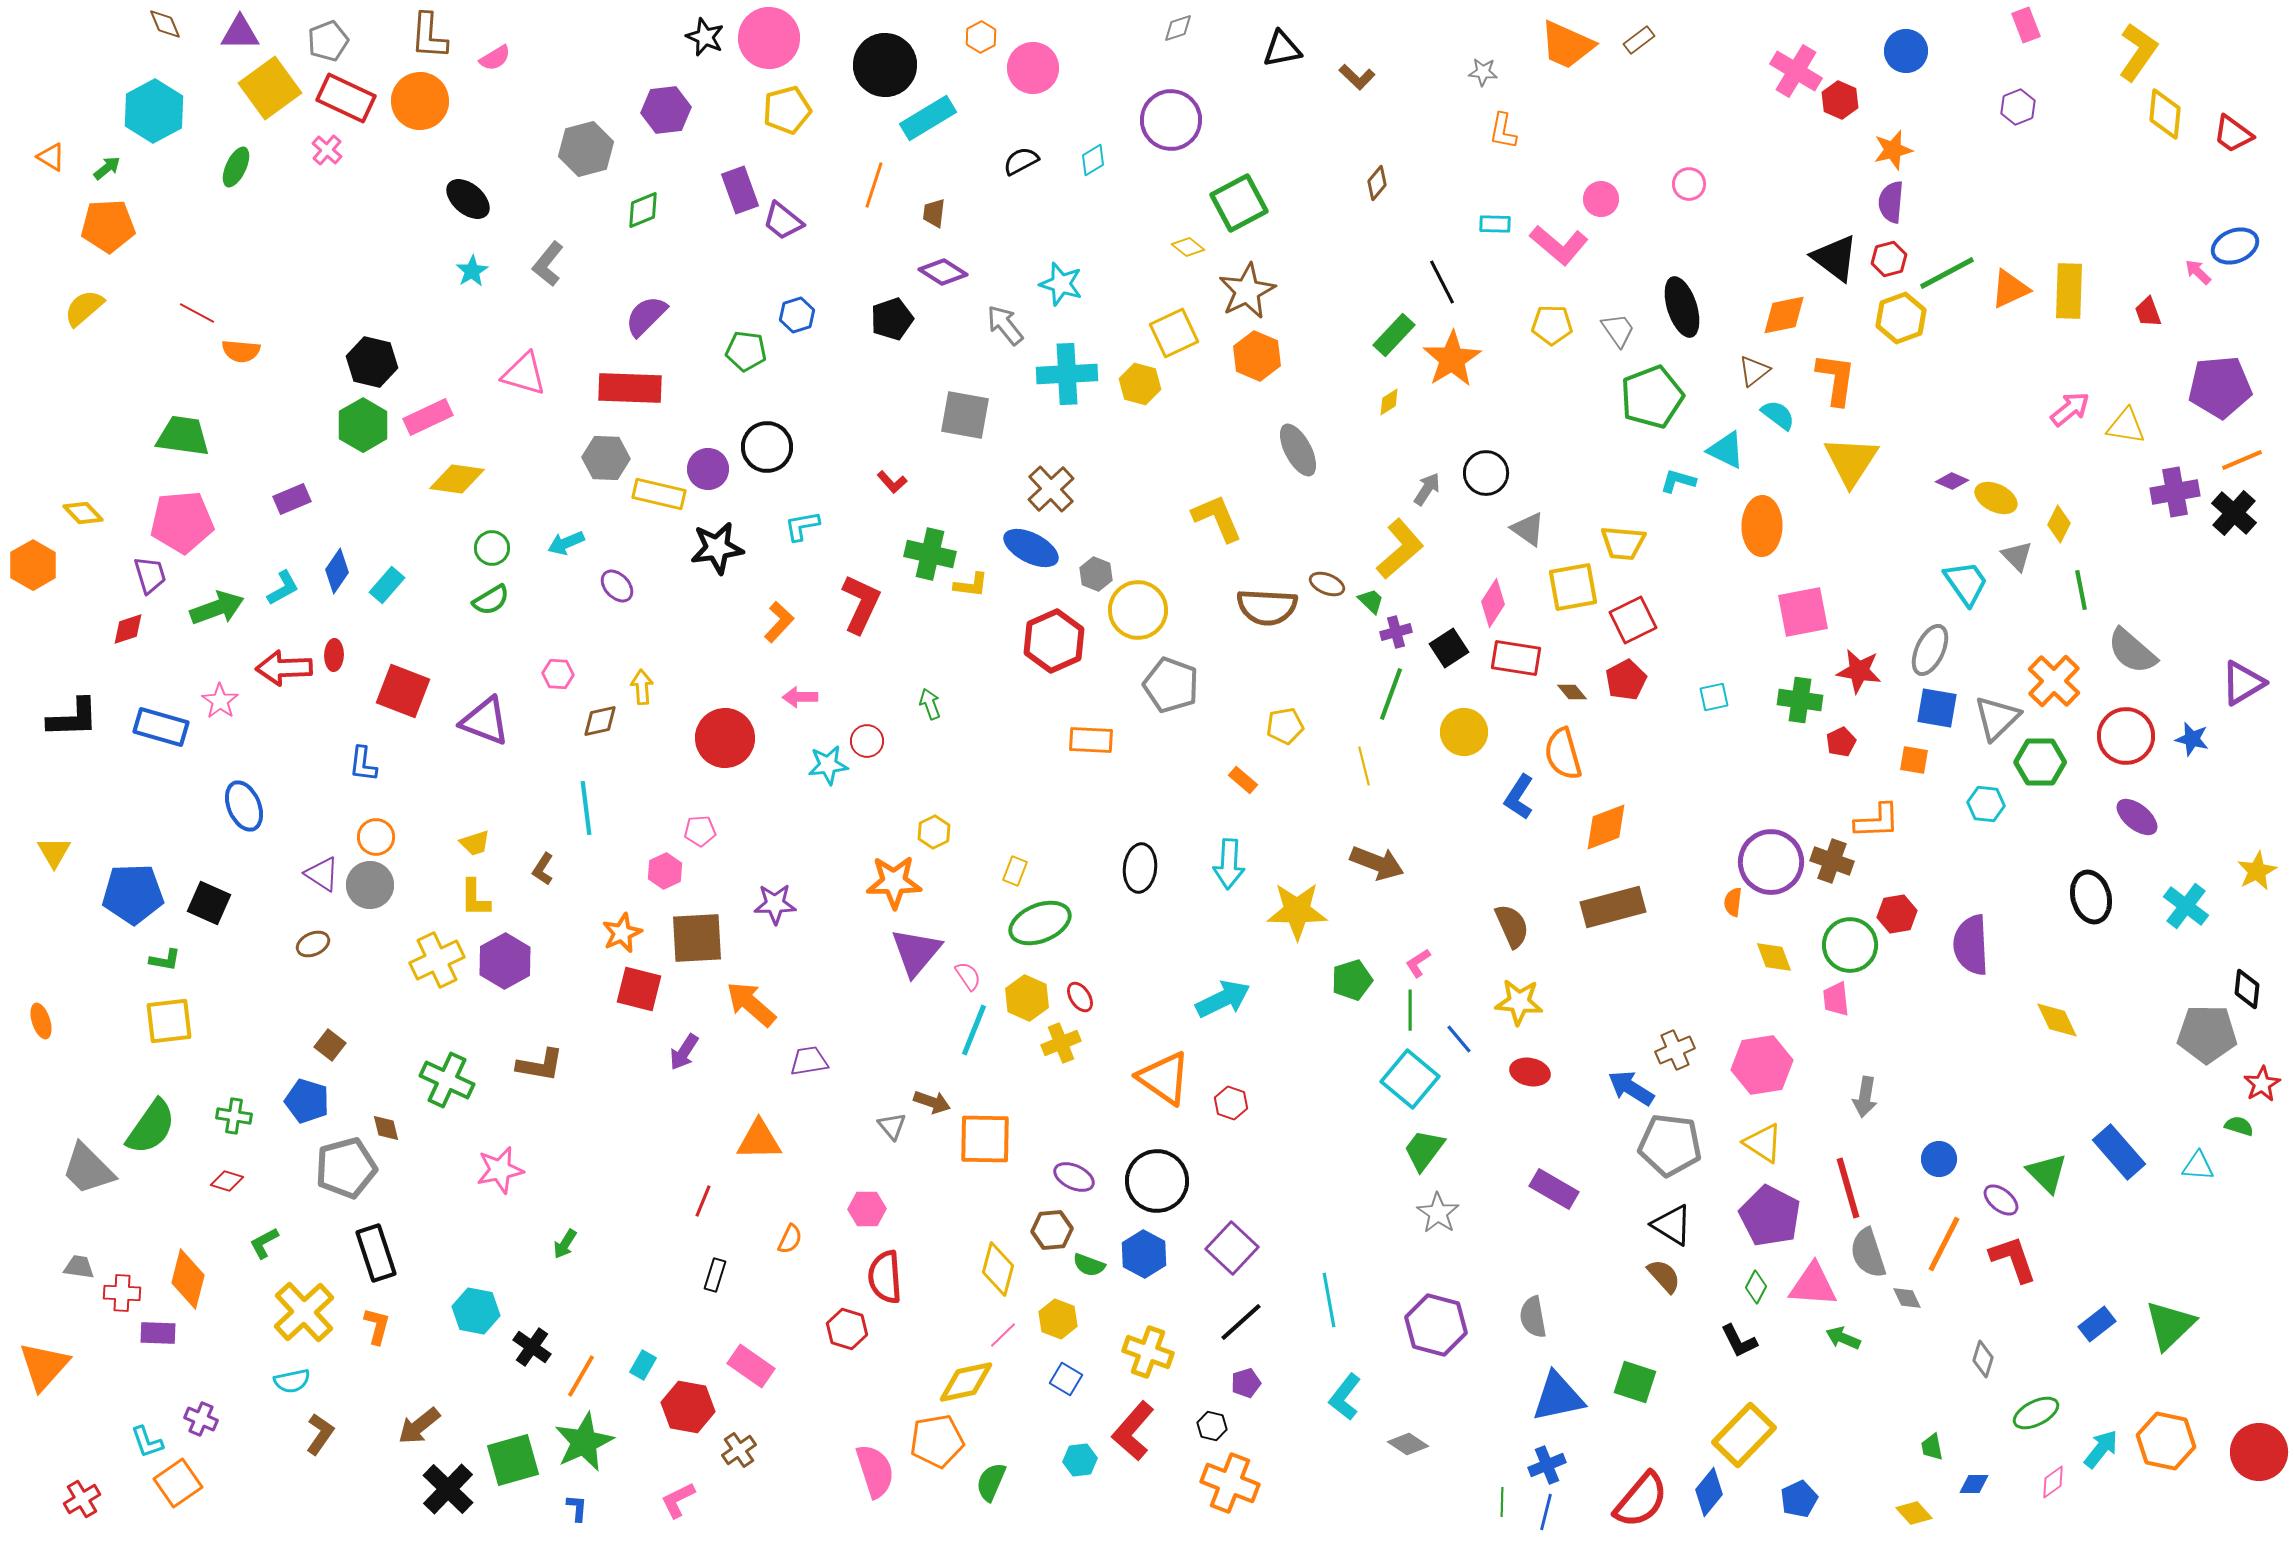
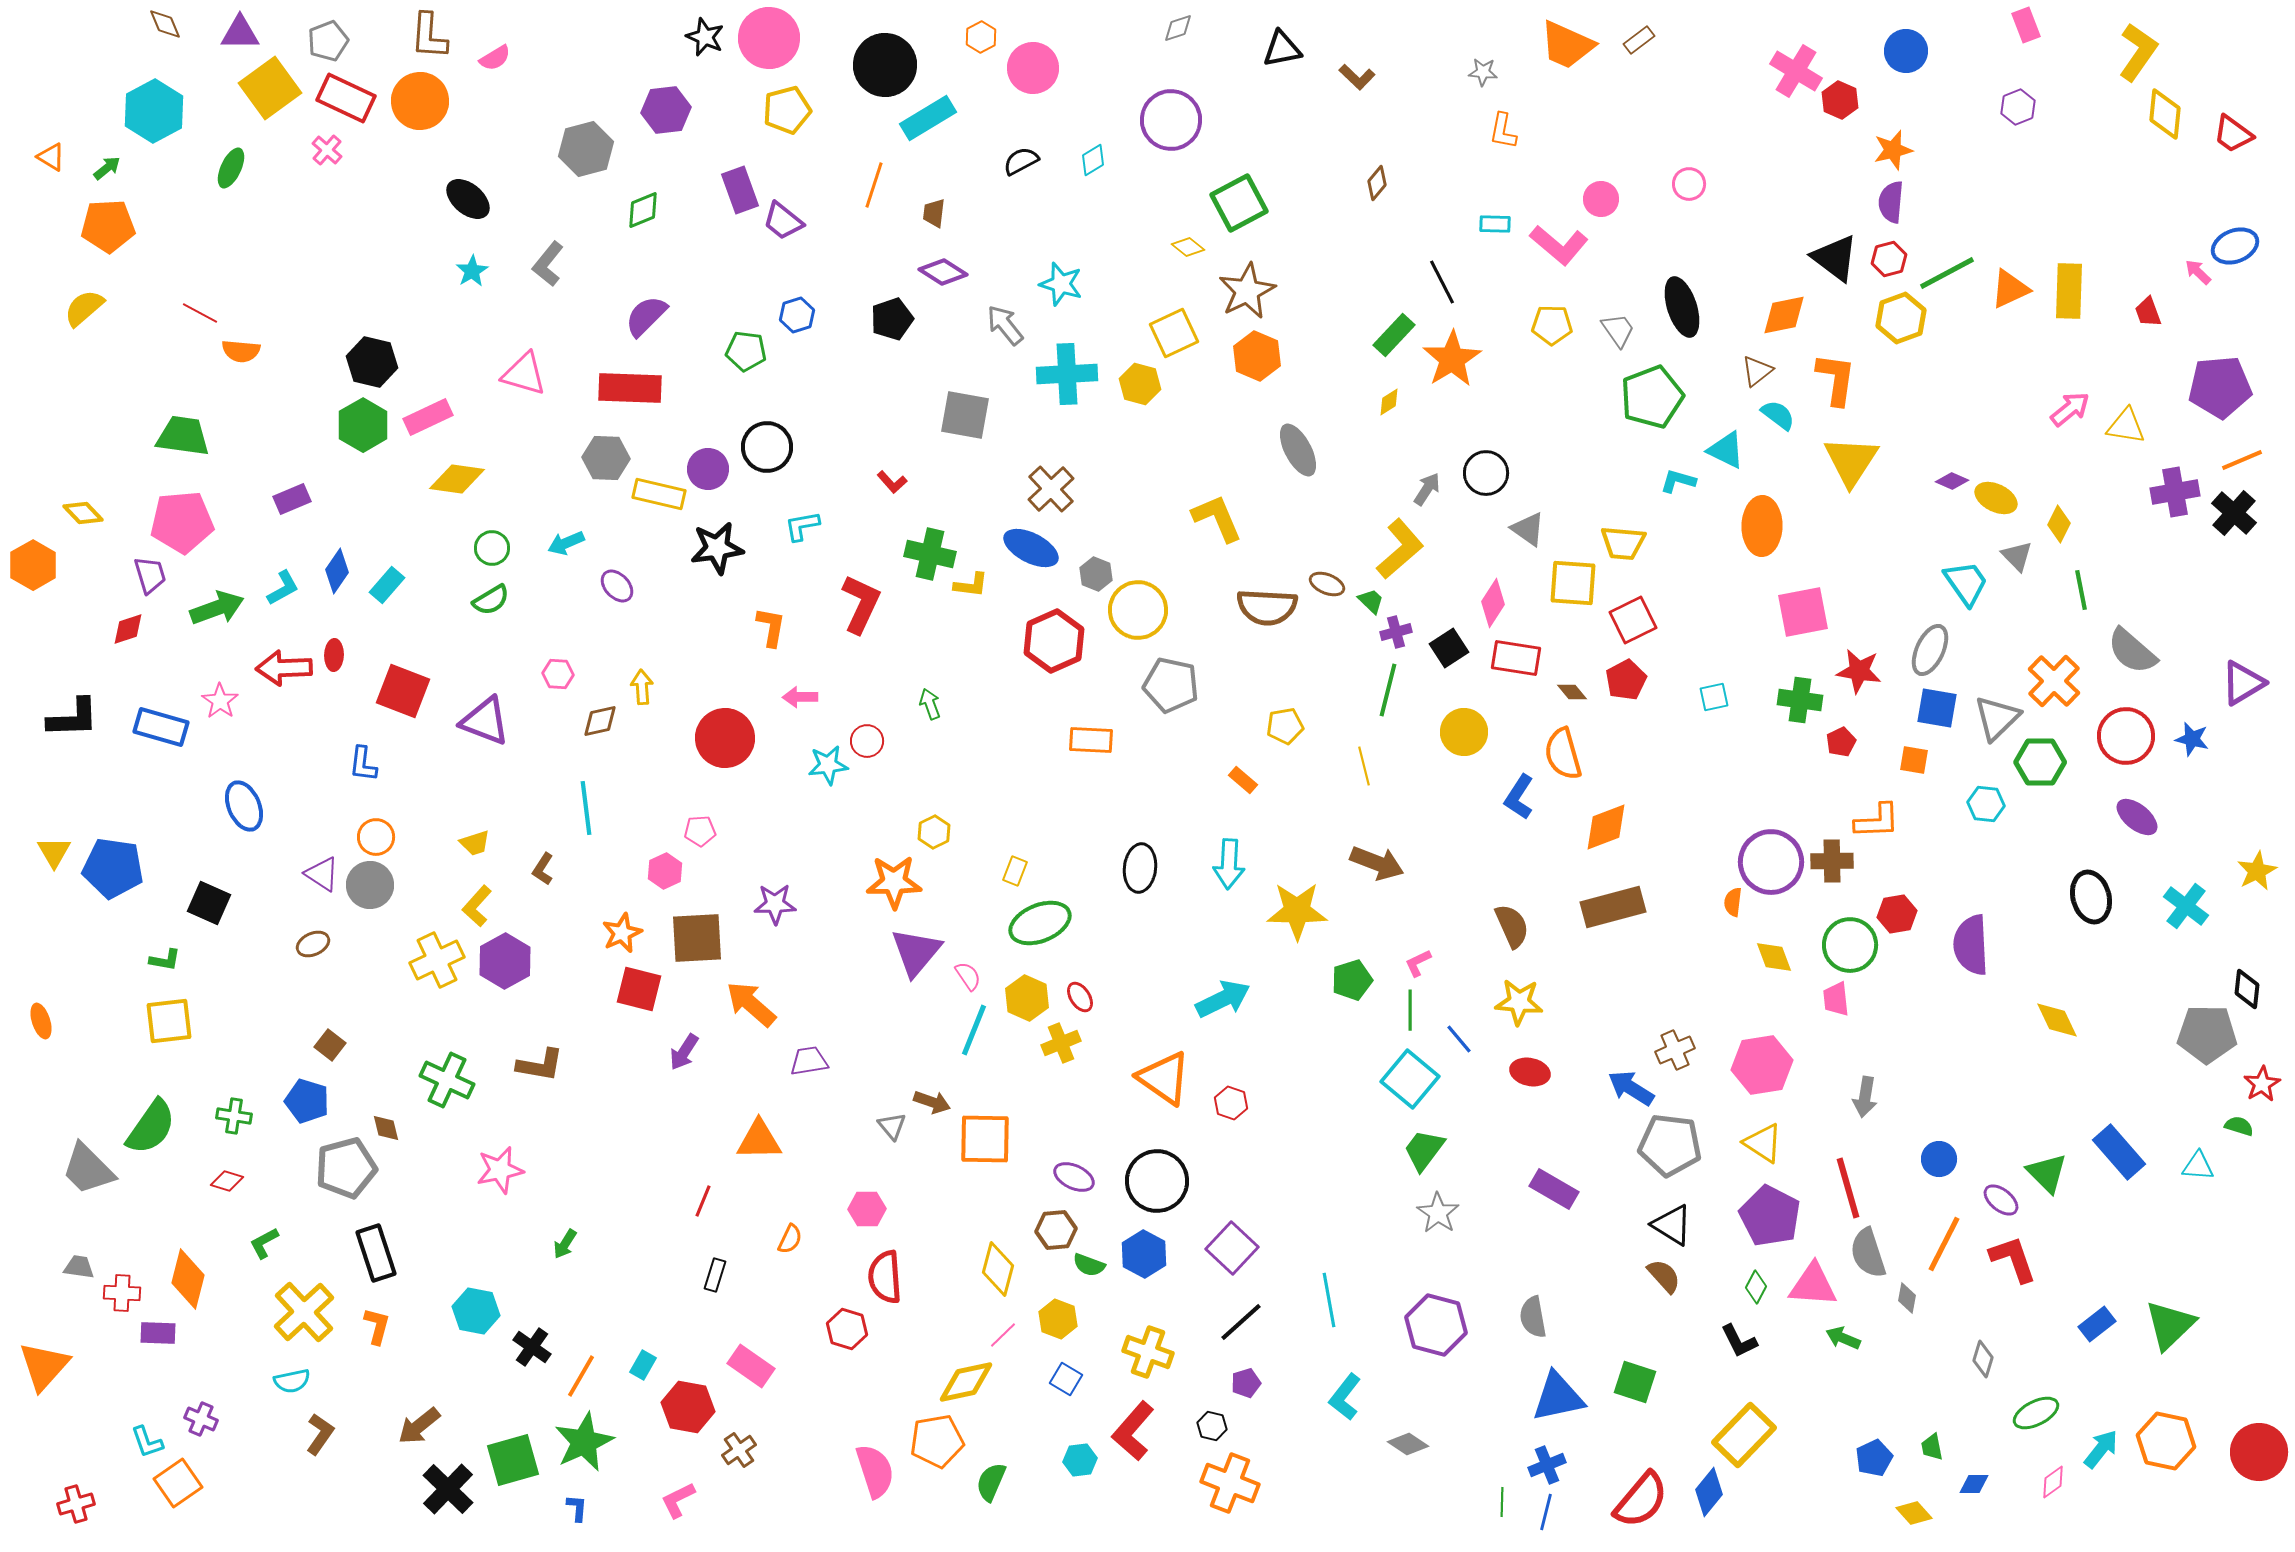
green ellipse at (236, 167): moved 5 px left, 1 px down
red line at (197, 313): moved 3 px right
brown triangle at (1754, 371): moved 3 px right
yellow square at (1573, 587): moved 4 px up; rotated 14 degrees clockwise
orange L-shape at (779, 622): moved 8 px left, 5 px down; rotated 33 degrees counterclockwise
gray pentagon at (1171, 685): rotated 8 degrees counterclockwise
green line at (1391, 694): moved 3 px left, 4 px up; rotated 6 degrees counterclockwise
brown cross at (1832, 861): rotated 21 degrees counterclockwise
blue pentagon at (133, 894): moved 20 px left, 26 px up; rotated 10 degrees clockwise
yellow L-shape at (475, 898): moved 2 px right, 8 px down; rotated 42 degrees clockwise
pink L-shape at (1418, 963): rotated 8 degrees clockwise
brown hexagon at (1052, 1230): moved 4 px right
gray diamond at (1907, 1298): rotated 36 degrees clockwise
red cross at (82, 1499): moved 6 px left, 5 px down; rotated 15 degrees clockwise
blue pentagon at (1799, 1499): moved 75 px right, 41 px up
